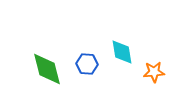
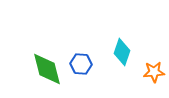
cyan diamond: rotated 28 degrees clockwise
blue hexagon: moved 6 px left
